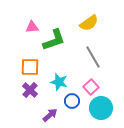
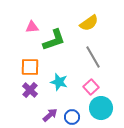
blue circle: moved 16 px down
